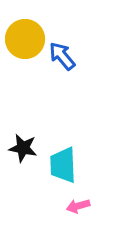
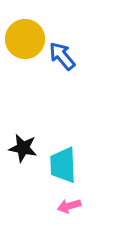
pink arrow: moved 9 px left
